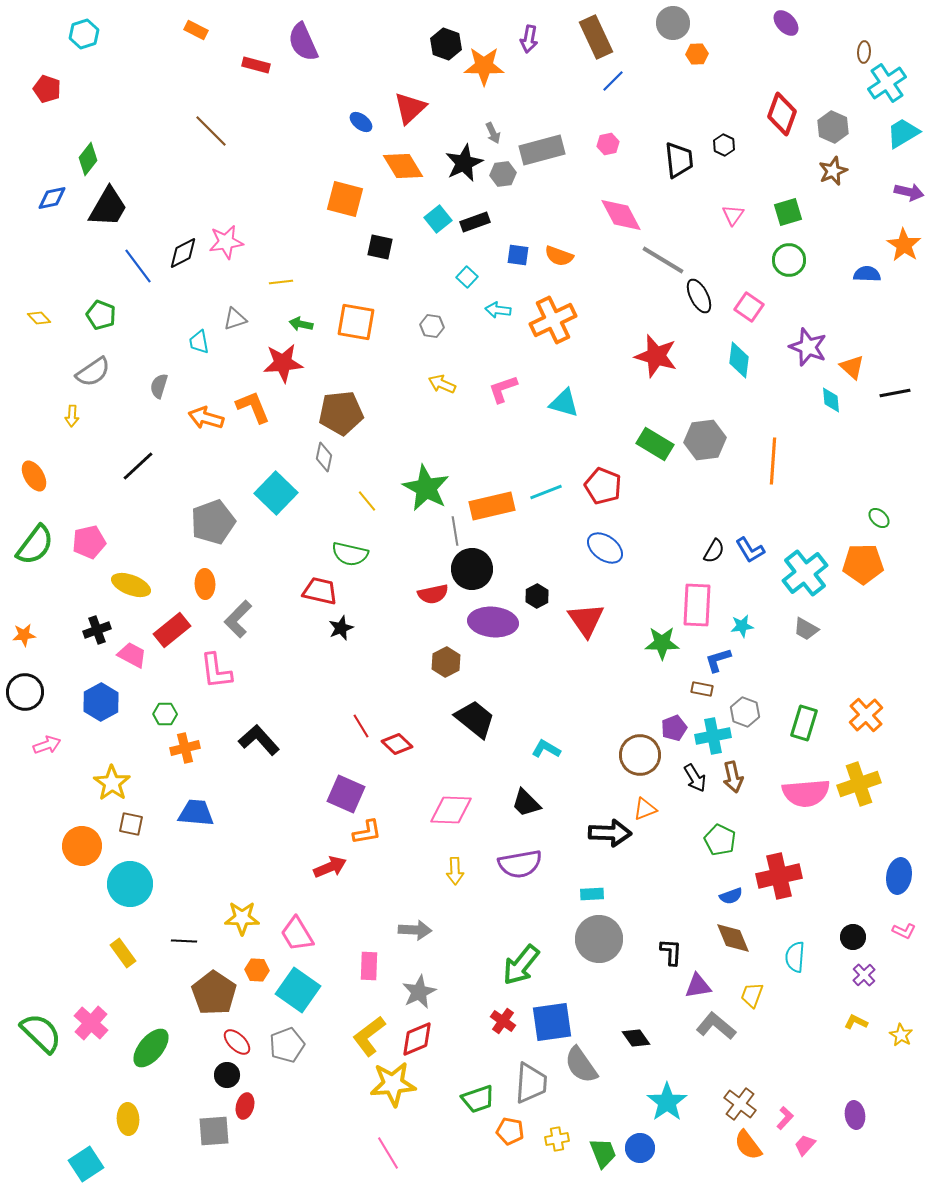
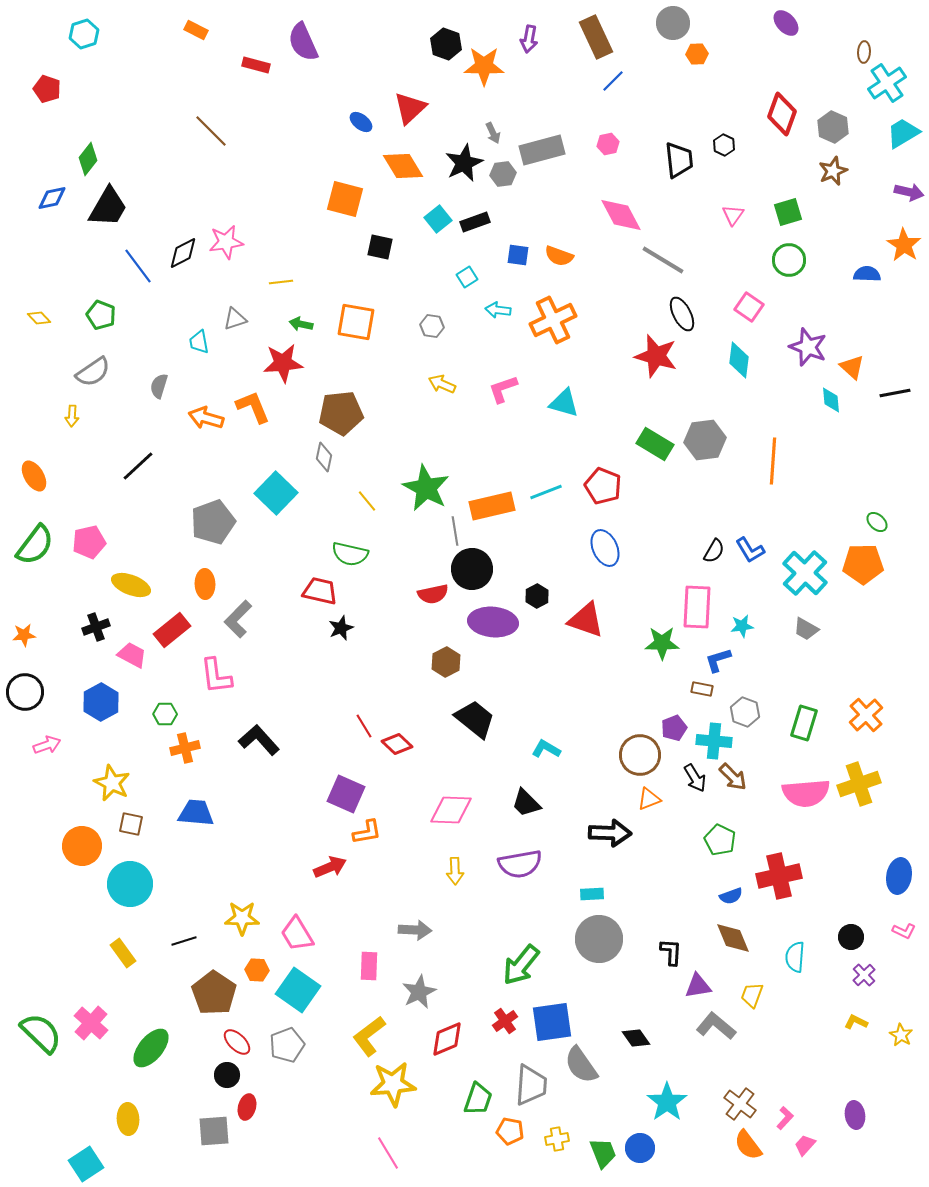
cyan square at (467, 277): rotated 15 degrees clockwise
black ellipse at (699, 296): moved 17 px left, 18 px down
green ellipse at (879, 518): moved 2 px left, 4 px down
blue ellipse at (605, 548): rotated 30 degrees clockwise
cyan cross at (805, 573): rotated 9 degrees counterclockwise
pink rectangle at (697, 605): moved 2 px down
red triangle at (586, 620): rotated 36 degrees counterclockwise
black cross at (97, 630): moved 1 px left, 3 px up
pink L-shape at (216, 671): moved 5 px down
red line at (361, 726): moved 3 px right
cyan cross at (713, 736): moved 1 px right, 5 px down; rotated 16 degrees clockwise
brown arrow at (733, 777): rotated 32 degrees counterclockwise
yellow star at (112, 783): rotated 9 degrees counterclockwise
orange triangle at (645, 809): moved 4 px right, 10 px up
black circle at (853, 937): moved 2 px left
black line at (184, 941): rotated 20 degrees counterclockwise
red cross at (503, 1021): moved 2 px right; rotated 20 degrees clockwise
red diamond at (417, 1039): moved 30 px right
gray trapezoid at (531, 1083): moved 2 px down
green trapezoid at (478, 1099): rotated 52 degrees counterclockwise
red ellipse at (245, 1106): moved 2 px right, 1 px down
